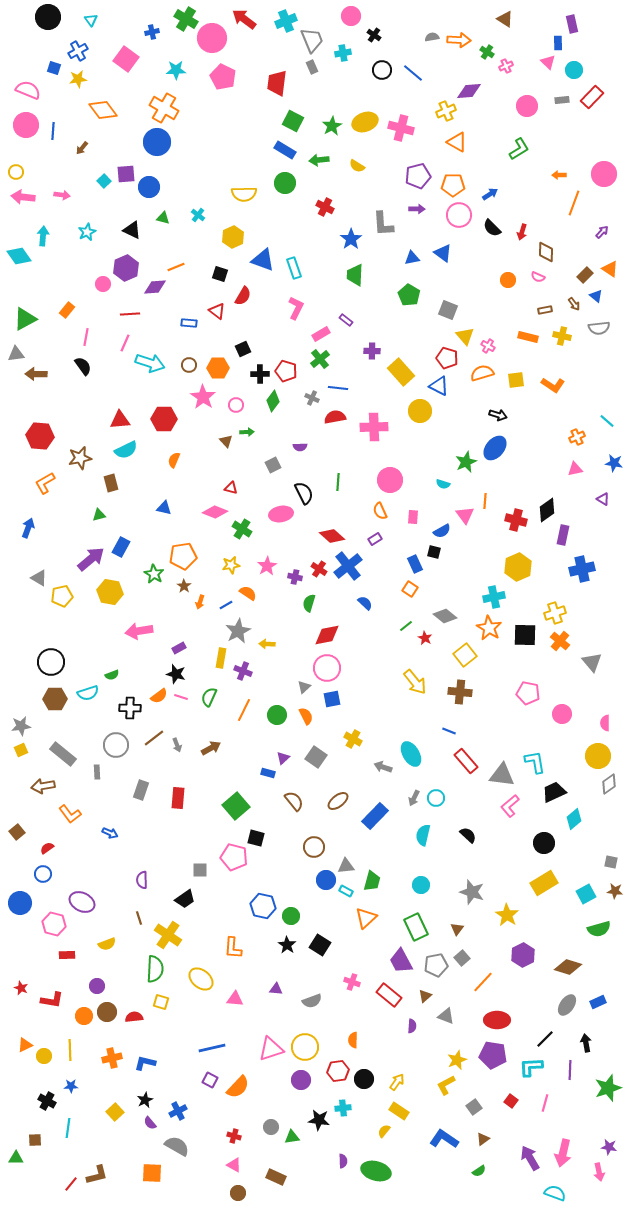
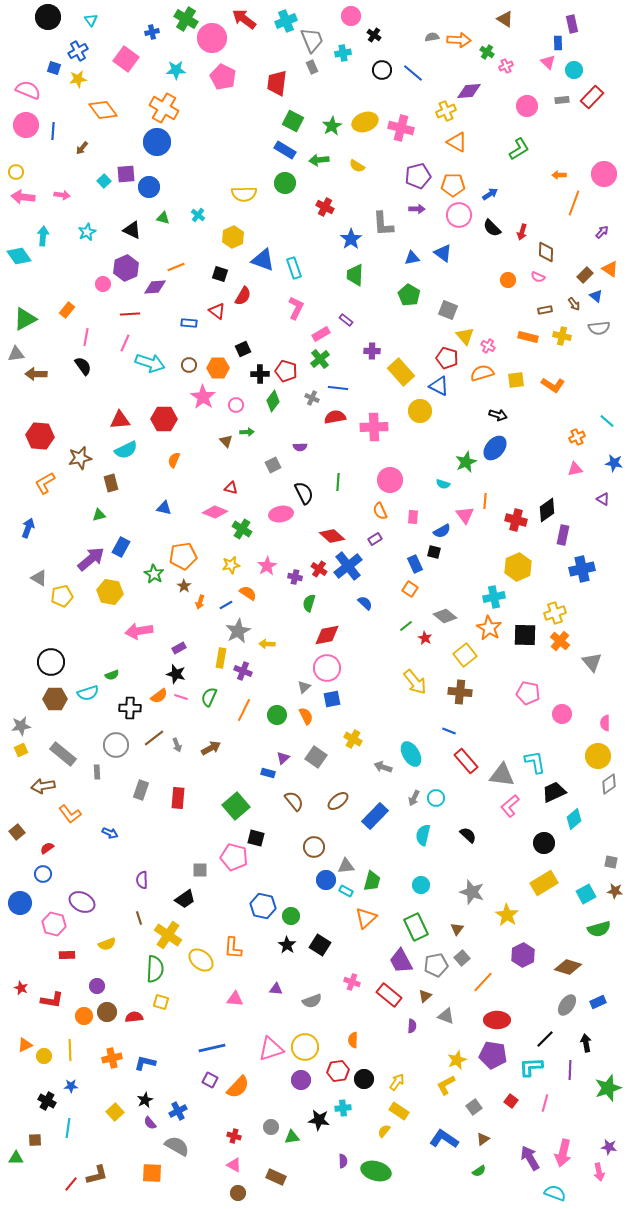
yellow ellipse at (201, 979): moved 19 px up
